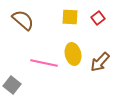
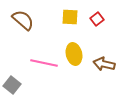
red square: moved 1 px left, 1 px down
yellow ellipse: moved 1 px right
brown arrow: moved 4 px right, 2 px down; rotated 60 degrees clockwise
